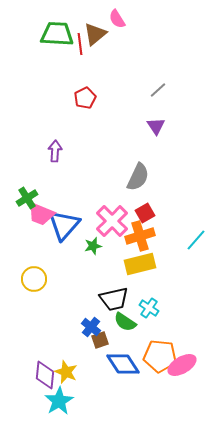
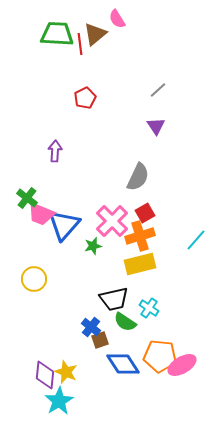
green cross: rotated 20 degrees counterclockwise
